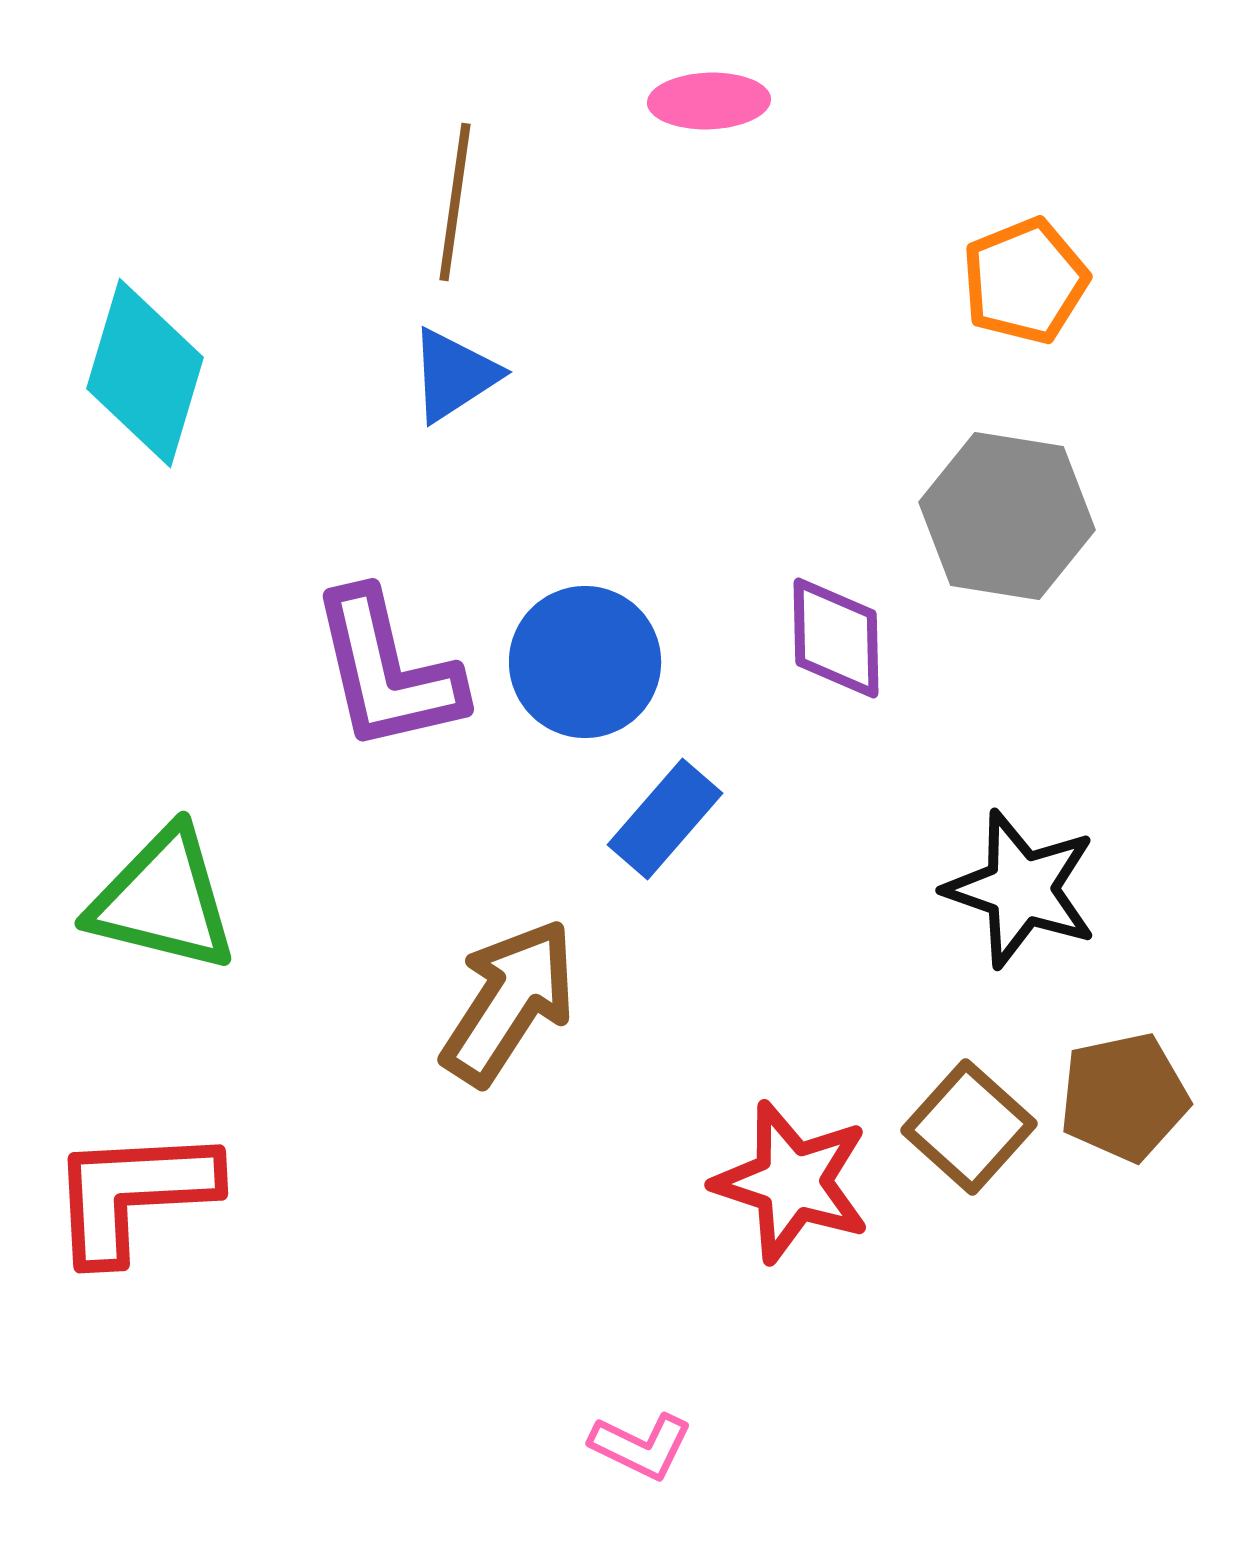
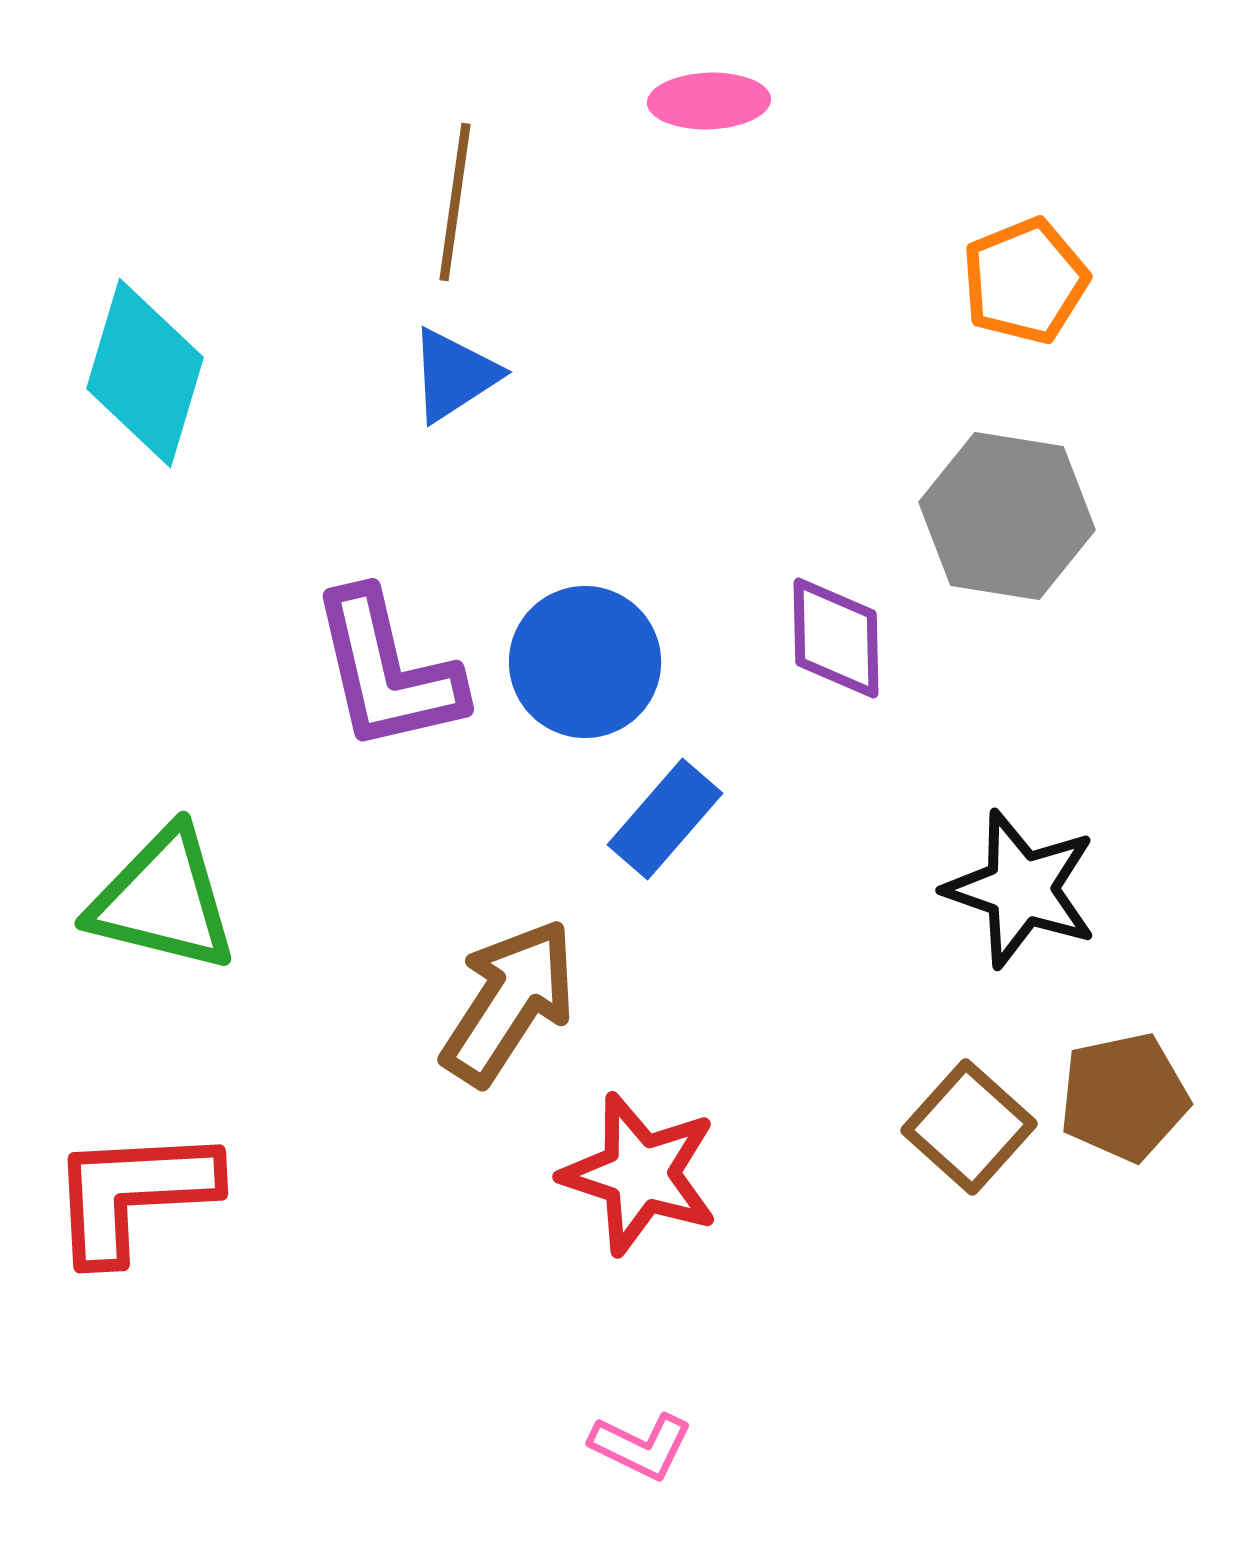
red star: moved 152 px left, 8 px up
